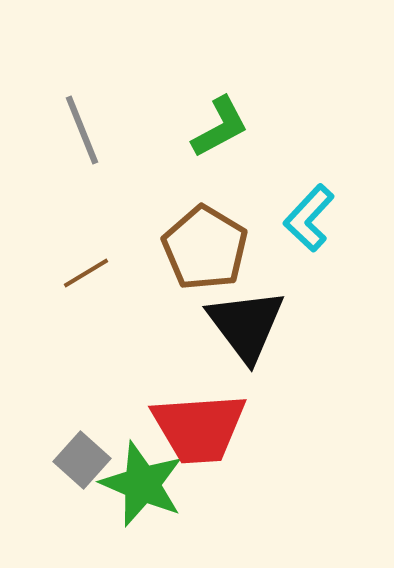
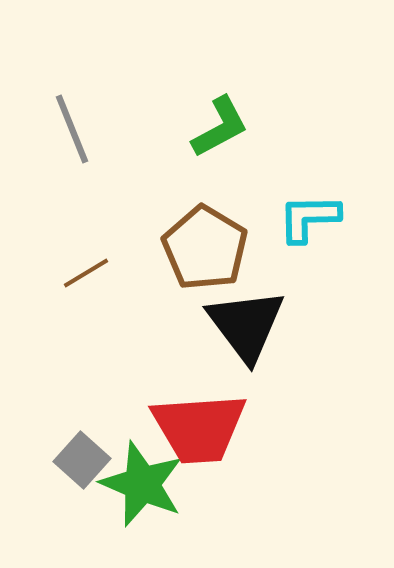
gray line: moved 10 px left, 1 px up
cyan L-shape: rotated 46 degrees clockwise
